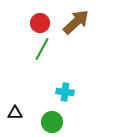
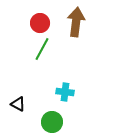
brown arrow: rotated 40 degrees counterclockwise
black triangle: moved 3 px right, 9 px up; rotated 28 degrees clockwise
